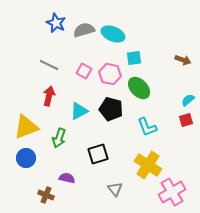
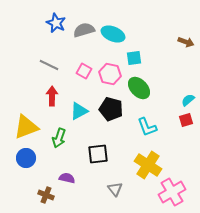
brown arrow: moved 3 px right, 18 px up
red arrow: moved 3 px right; rotated 12 degrees counterclockwise
black square: rotated 10 degrees clockwise
